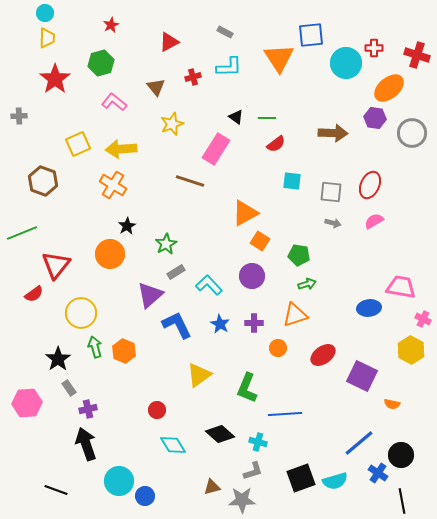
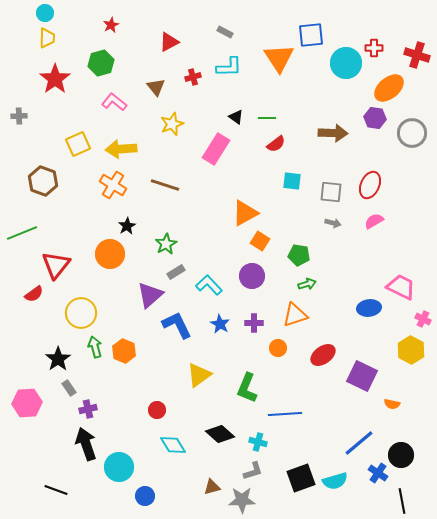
brown line at (190, 181): moved 25 px left, 4 px down
pink trapezoid at (401, 287): rotated 16 degrees clockwise
cyan circle at (119, 481): moved 14 px up
